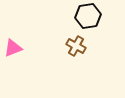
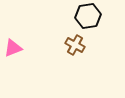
brown cross: moved 1 px left, 1 px up
